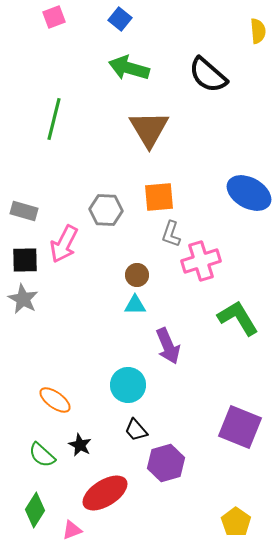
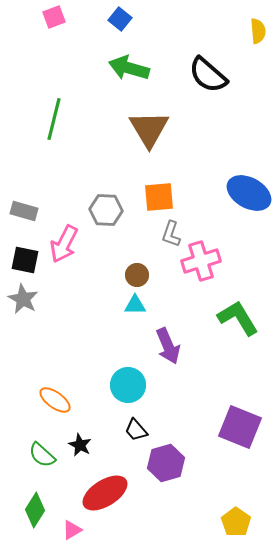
black square: rotated 12 degrees clockwise
pink triangle: rotated 10 degrees counterclockwise
